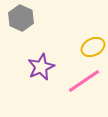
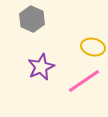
gray hexagon: moved 11 px right, 1 px down
yellow ellipse: rotated 40 degrees clockwise
